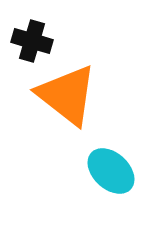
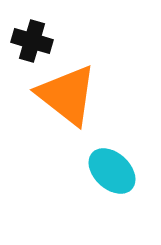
cyan ellipse: moved 1 px right
